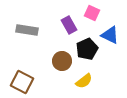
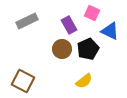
gray rectangle: moved 9 px up; rotated 35 degrees counterclockwise
blue triangle: moved 4 px up
black pentagon: moved 1 px right
brown circle: moved 12 px up
brown square: moved 1 px right, 1 px up
